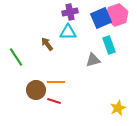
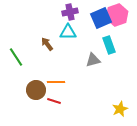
yellow star: moved 2 px right, 1 px down
